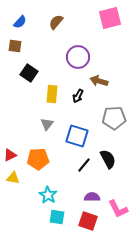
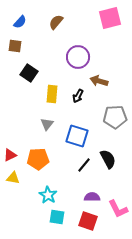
gray pentagon: moved 1 px right, 1 px up
